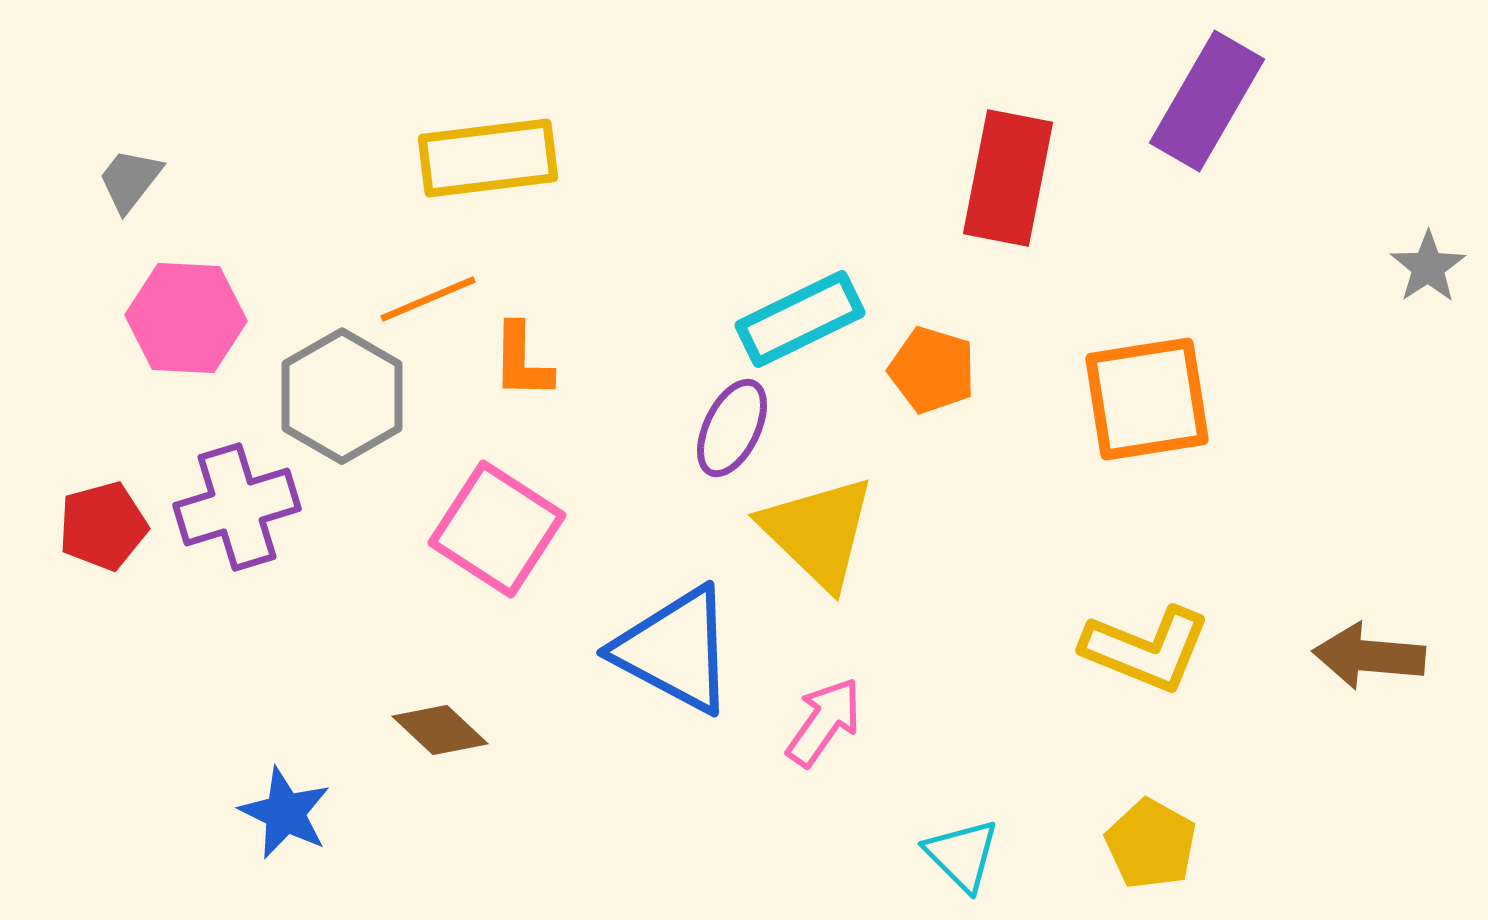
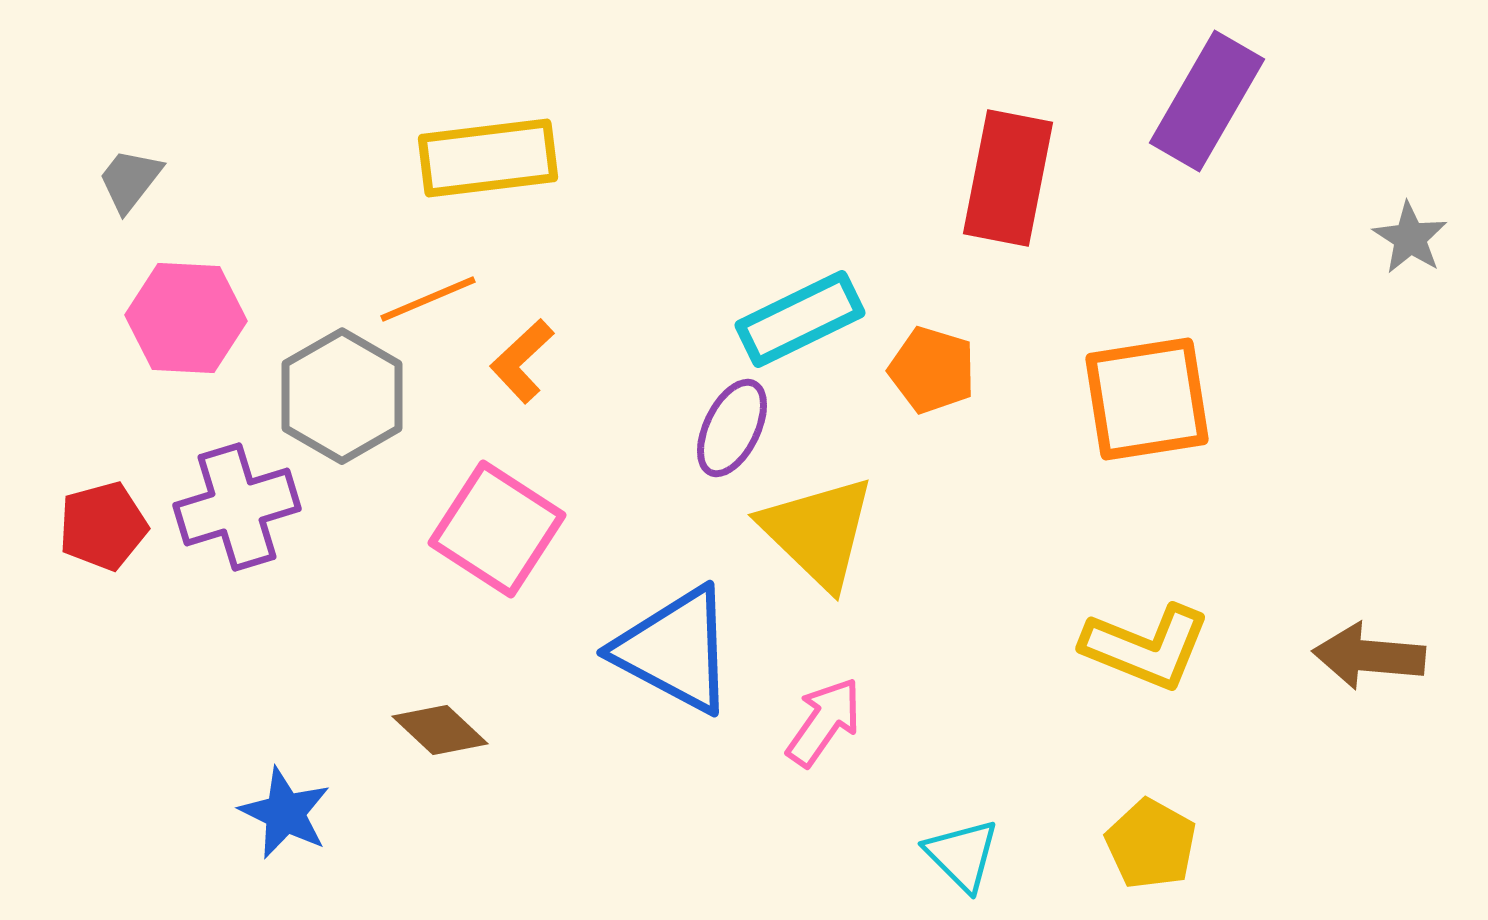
gray star: moved 18 px left, 29 px up; rotated 6 degrees counterclockwise
orange L-shape: rotated 46 degrees clockwise
yellow L-shape: moved 2 px up
